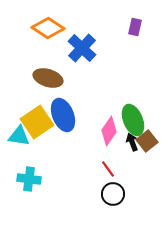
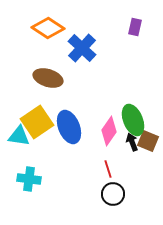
blue ellipse: moved 6 px right, 12 px down
brown square: moved 1 px right; rotated 30 degrees counterclockwise
red line: rotated 18 degrees clockwise
